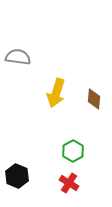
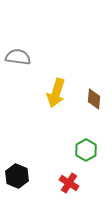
green hexagon: moved 13 px right, 1 px up
